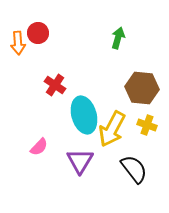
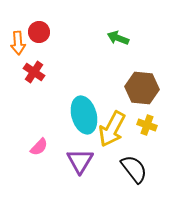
red circle: moved 1 px right, 1 px up
green arrow: rotated 85 degrees counterclockwise
red cross: moved 21 px left, 13 px up
